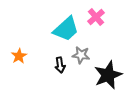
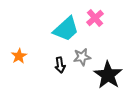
pink cross: moved 1 px left, 1 px down
gray star: moved 1 px right, 2 px down; rotated 18 degrees counterclockwise
black star: rotated 16 degrees counterclockwise
